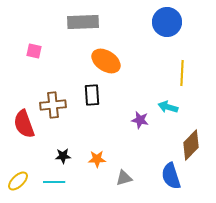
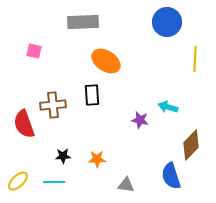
yellow line: moved 13 px right, 14 px up
gray triangle: moved 2 px right, 7 px down; rotated 24 degrees clockwise
